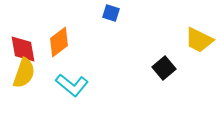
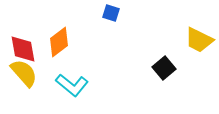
yellow semicircle: rotated 60 degrees counterclockwise
